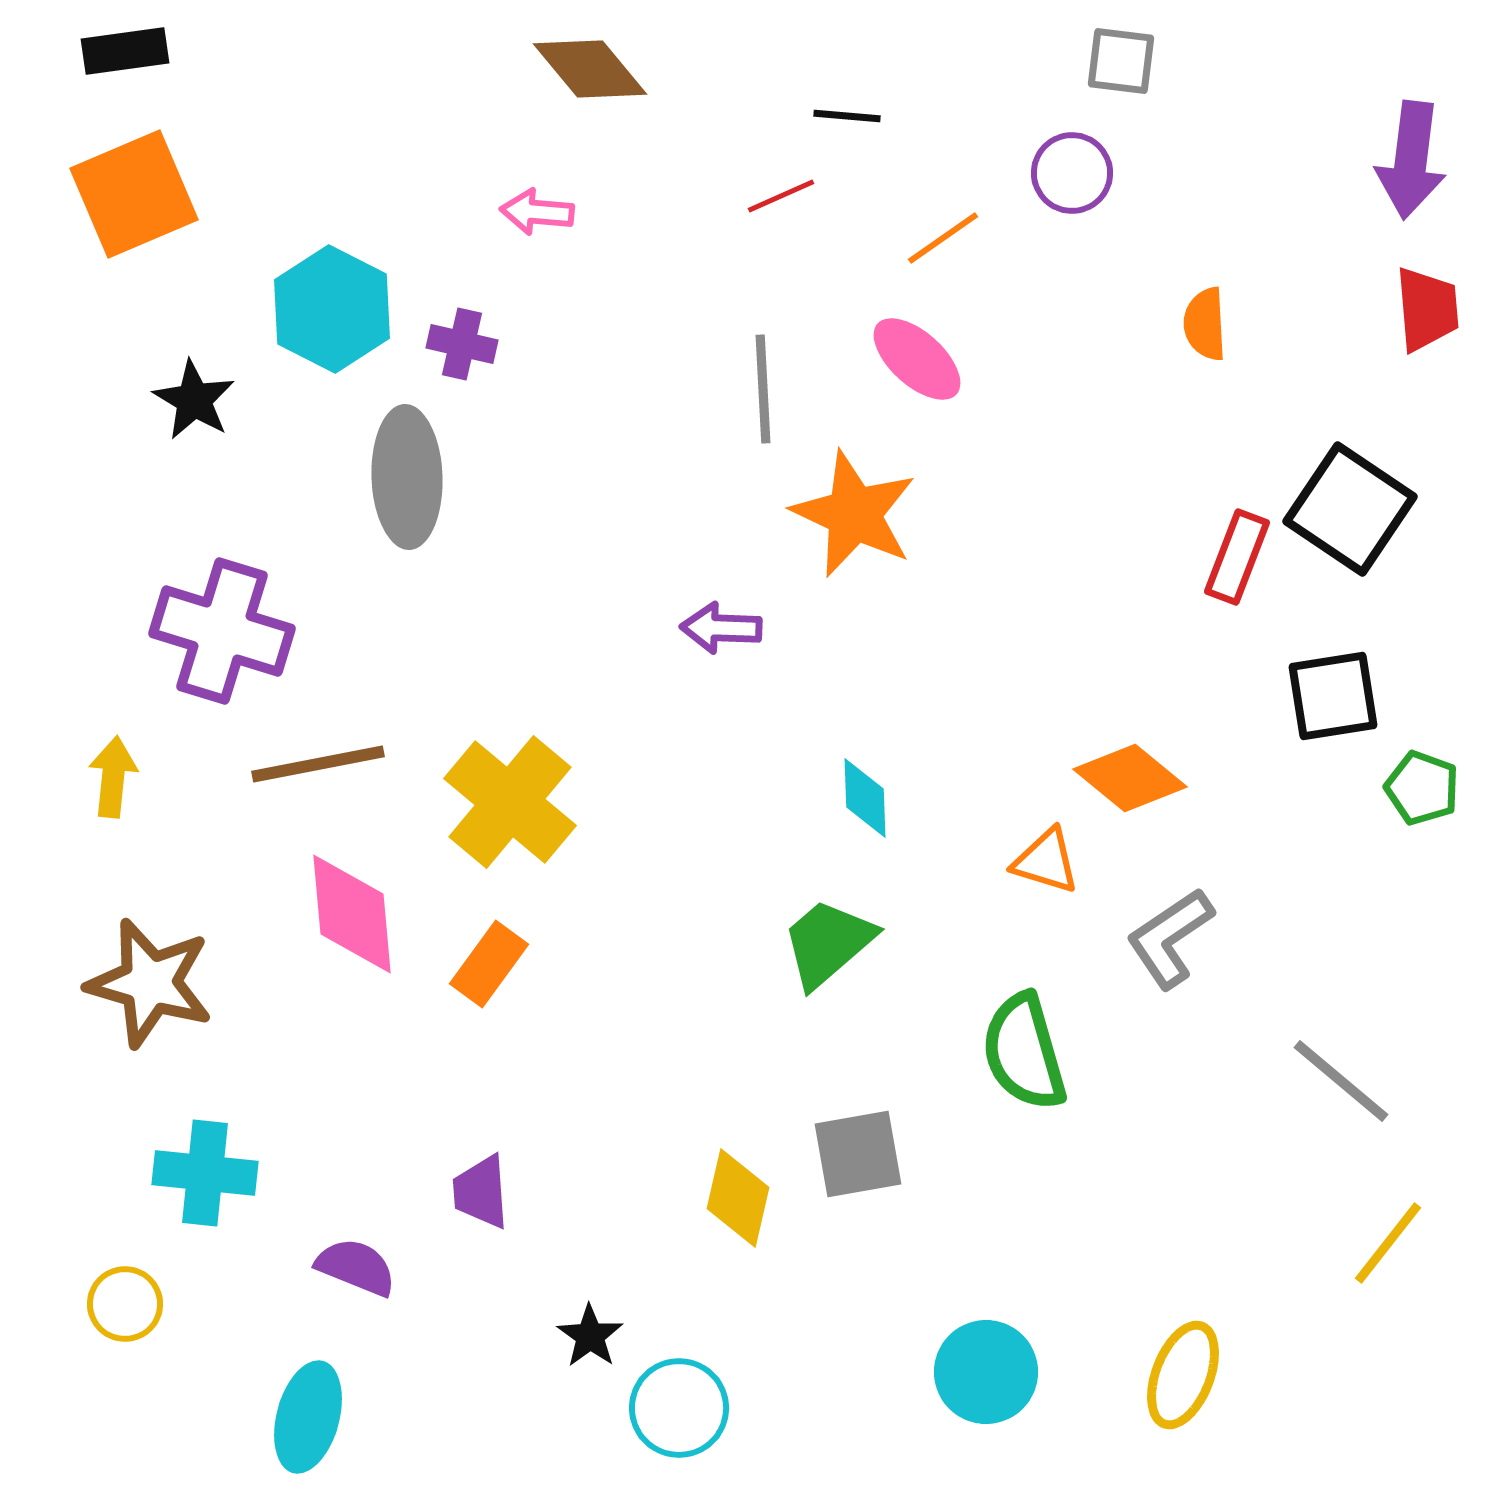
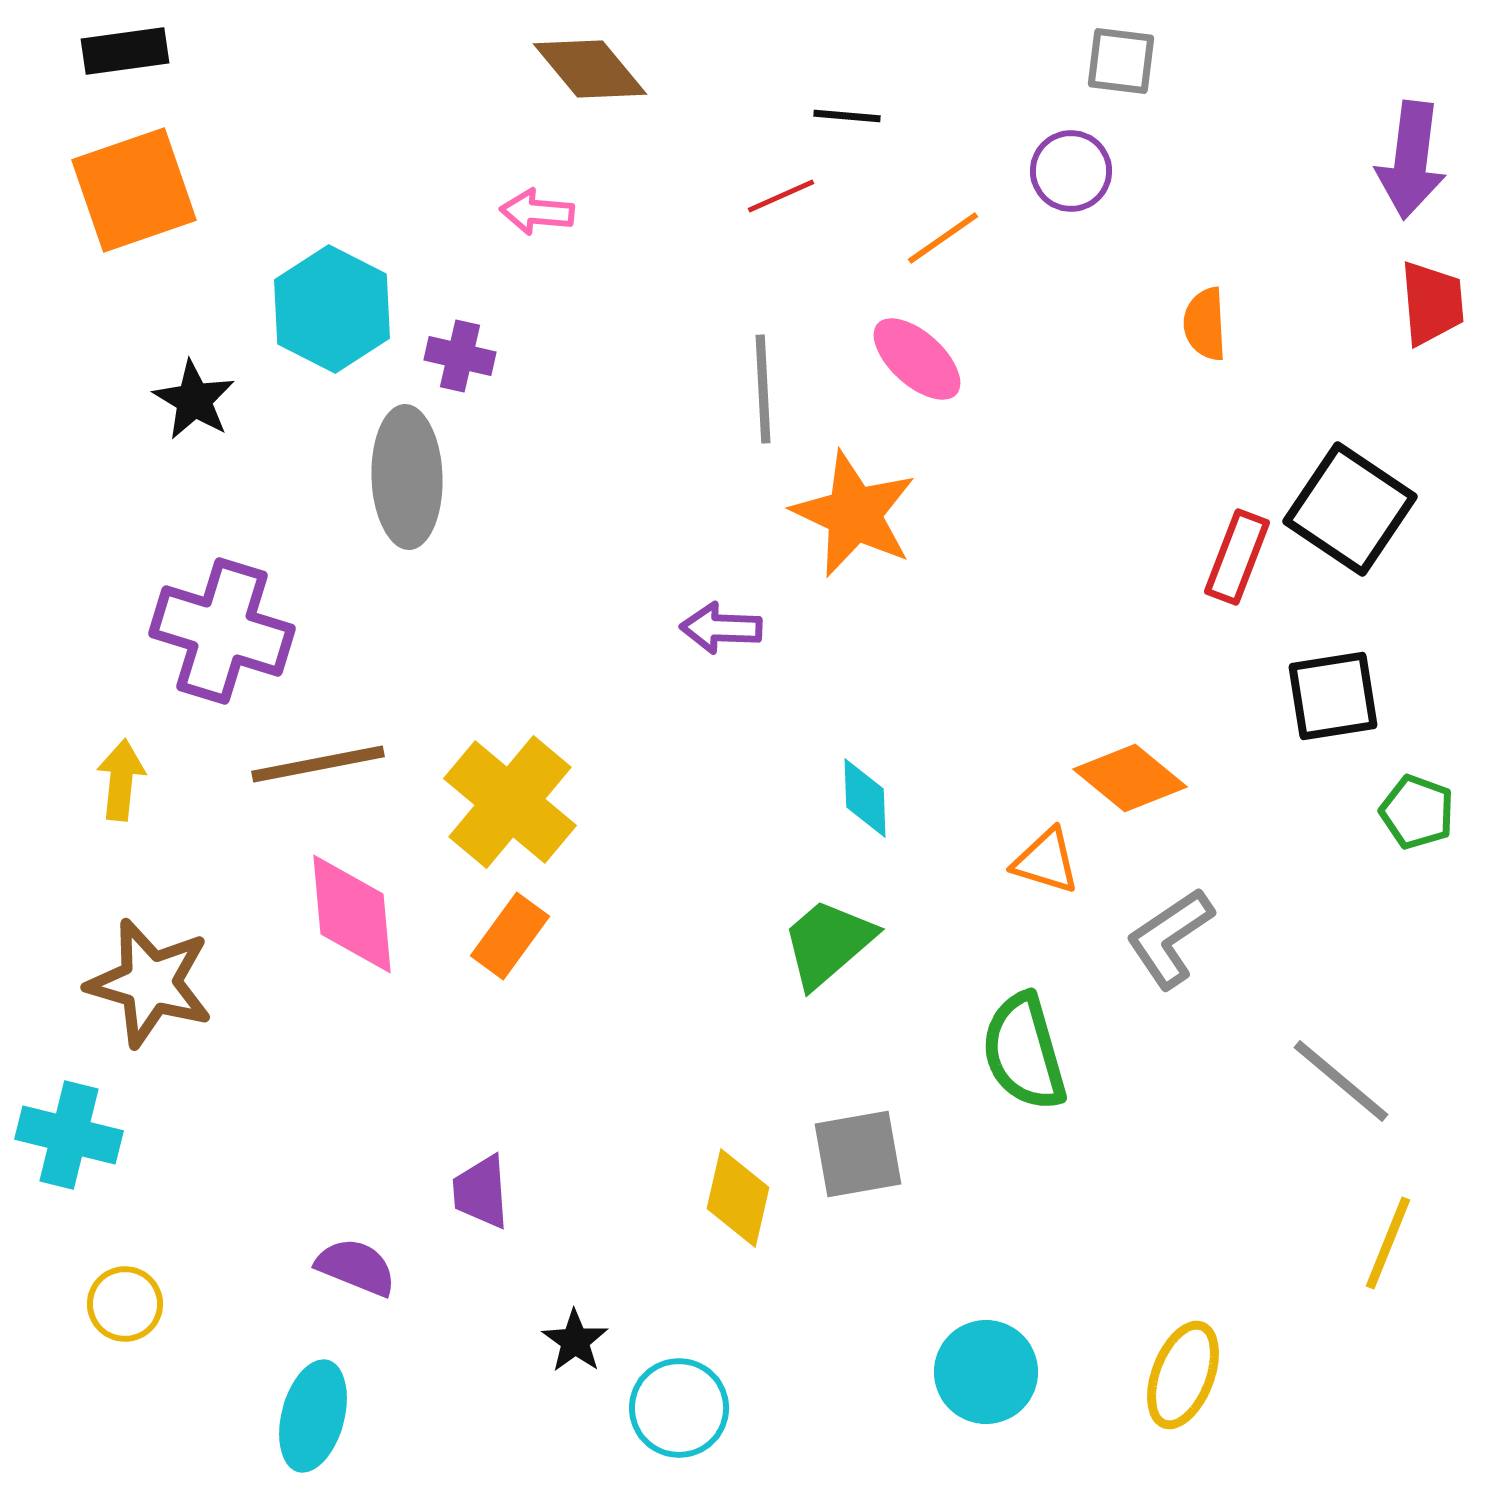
purple circle at (1072, 173): moved 1 px left, 2 px up
orange square at (134, 194): moved 4 px up; rotated 4 degrees clockwise
red trapezoid at (1427, 309): moved 5 px right, 6 px up
purple cross at (462, 344): moved 2 px left, 12 px down
yellow arrow at (113, 777): moved 8 px right, 3 px down
green pentagon at (1422, 788): moved 5 px left, 24 px down
orange rectangle at (489, 964): moved 21 px right, 28 px up
cyan cross at (205, 1173): moved 136 px left, 38 px up; rotated 8 degrees clockwise
yellow line at (1388, 1243): rotated 16 degrees counterclockwise
black star at (590, 1336): moved 15 px left, 5 px down
cyan ellipse at (308, 1417): moved 5 px right, 1 px up
